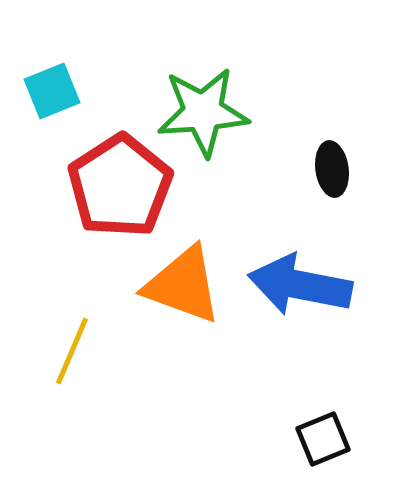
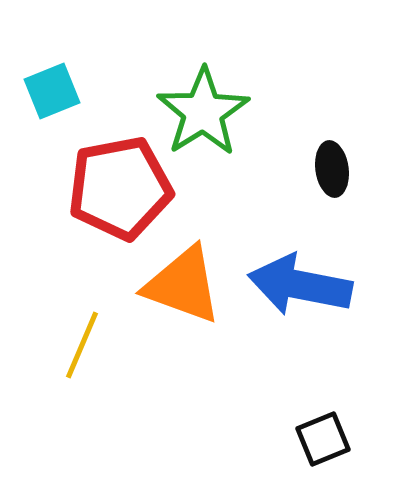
green star: rotated 28 degrees counterclockwise
red pentagon: moved 2 px down; rotated 22 degrees clockwise
yellow line: moved 10 px right, 6 px up
